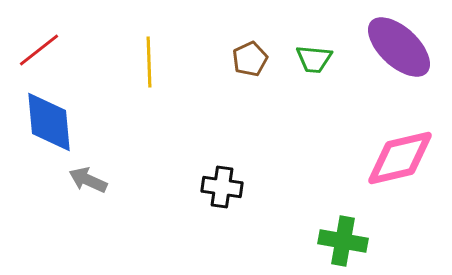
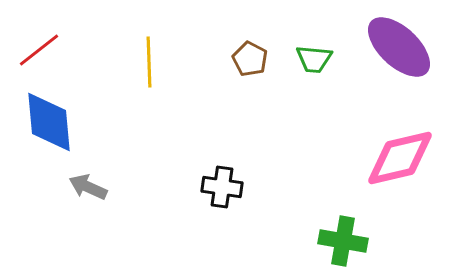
brown pentagon: rotated 20 degrees counterclockwise
gray arrow: moved 7 px down
